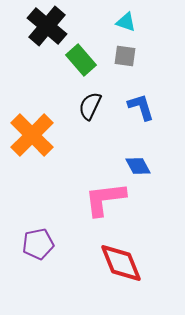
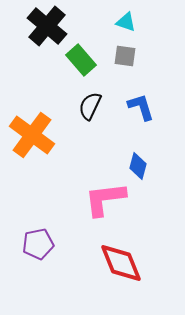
orange cross: rotated 9 degrees counterclockwise
blue diamond: rotated 44 degrees clockwise
